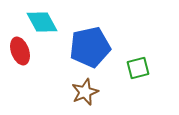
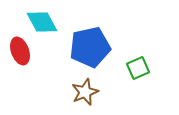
green square: rotated 10 degrees counterclockwise
